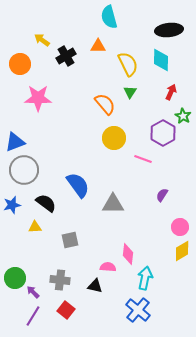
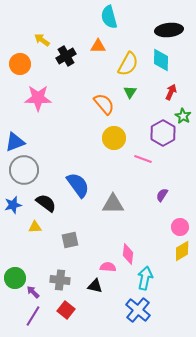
yellow semicircle: rotated 55 degrees clockwise
orange semicircle: moved 1 px left
blue star: moved 1 px right
